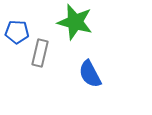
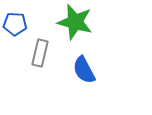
blue pentagon: moved 2 px left, 8 px up
blue semicircle: moved 6 px left, 4 px up
